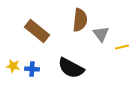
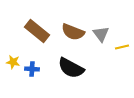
brown semicircle: moved 7 px left, 12 px down; rotated 105 degrees clockwise
yellow star: moved 4 px up
